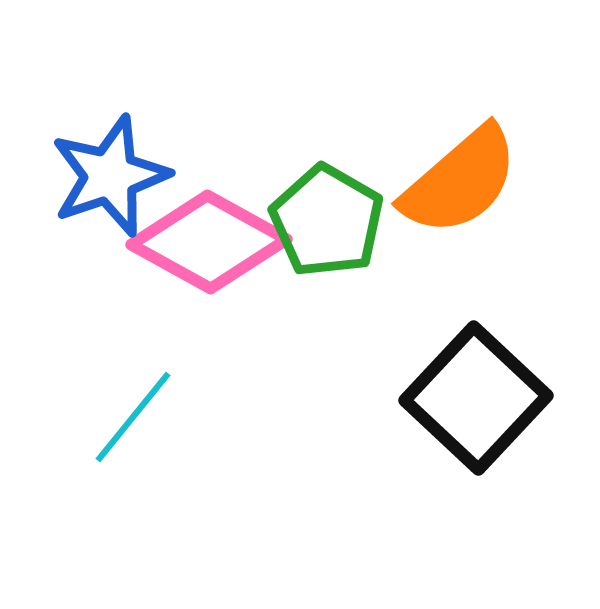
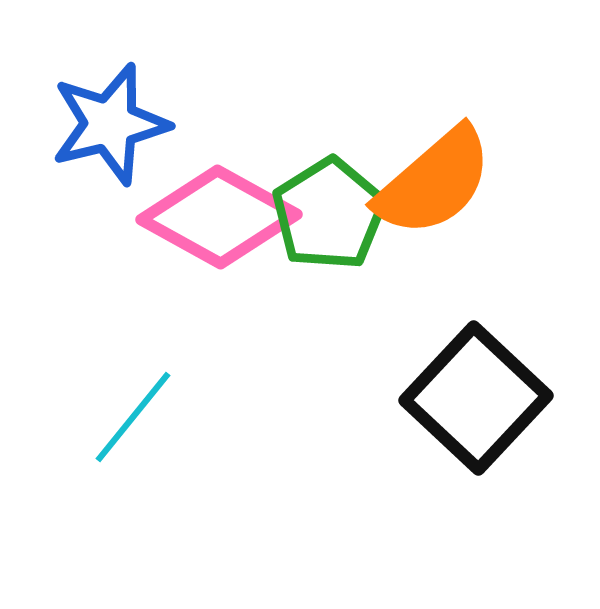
blue star: moved 52 px up; rotated 5 degrees clockwise
orange semicircle: moved 26 px left, 1 px down
green pentagon: moved 2 px right, 7 px up; rotated 10 degrees clockwise
pink diamond: moved 10 px right, 25 px up
